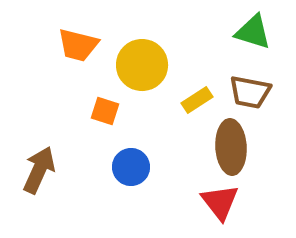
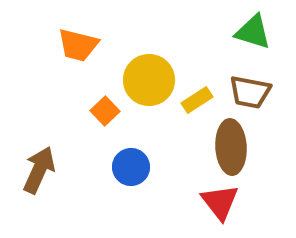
yellow circle: moved 7 px right, 15 px down
orange square: rotated 28 degrees clockwise
